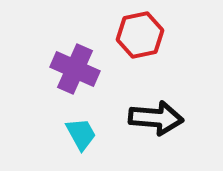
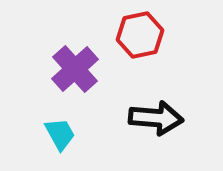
purple cross: rotated 24 degrees clockwise
cyan trapezoid: moved 21 px left
